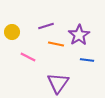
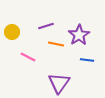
purple triangle: moved 1 px right
